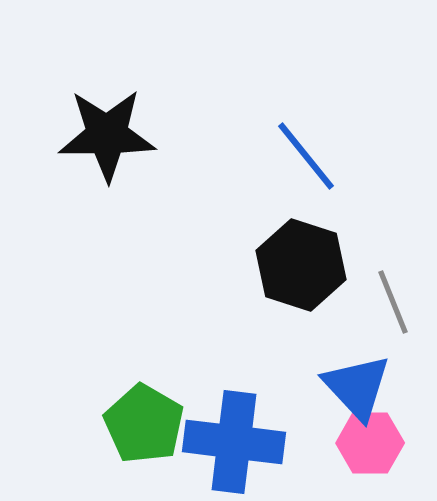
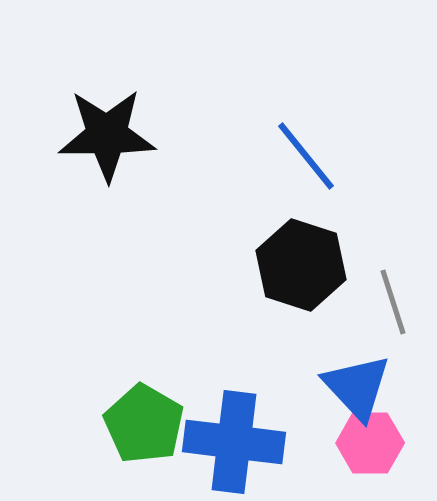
gray line: rotated 4 degrees clockwise
